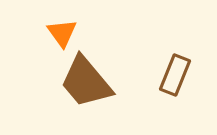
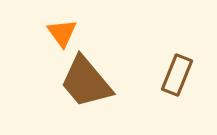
brown rectangle: moved 2 px right
